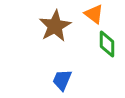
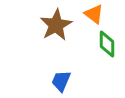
brown star: moved 1 px right, 1 px up
blue trapezoid: moved 1 px left, 1 px down
